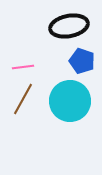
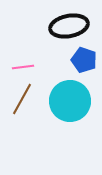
blue pentagon: moved 2 px right, 1 px up
brown line: moved 1 px left
